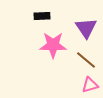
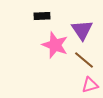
purple triangle: moved 4 px left, 2 px down
pink star: moved 2 px right; rotated 20 degrees clockwise
brown line: moved 2 px left
